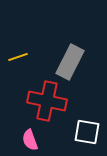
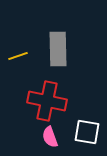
yellow line: moved 1 px up
gray rectangle: moved 12 px left, 13 px up; rotated 28 degrees counterclockwise
pink semicircle: moved 20 px right, 3 px up
